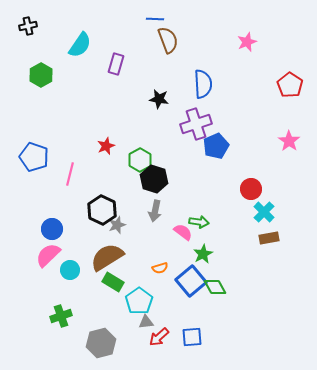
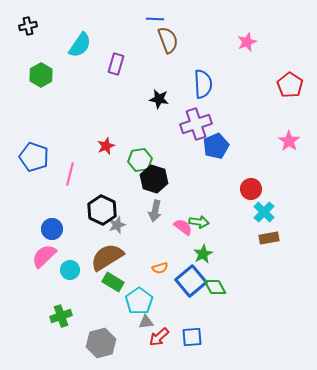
green hexagon at (140, 160): rotated 20 degrees clockwise
pink semicircle at (183, 232): moved 5 px up
pink semicircle at (48, 255): moved 4 px left, 1 px down
